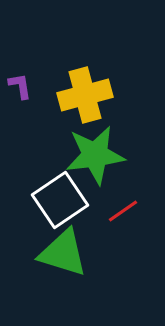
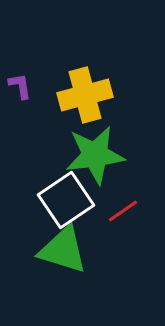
white square: moved 6 px right
green triangle: moved 3 px up
